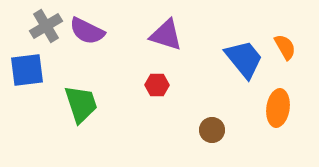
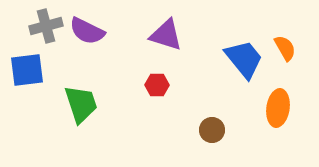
gray cross: rotated 16 degrees clockwise
orange semicircle: moved 1 px down
